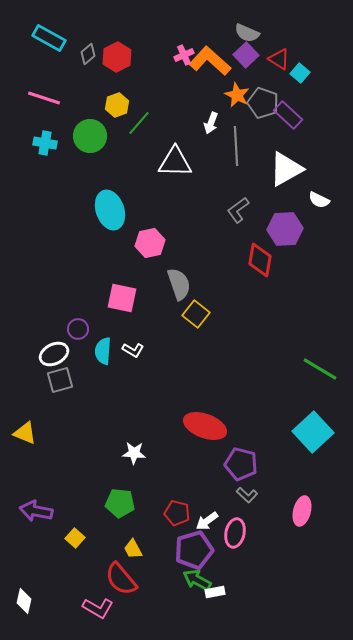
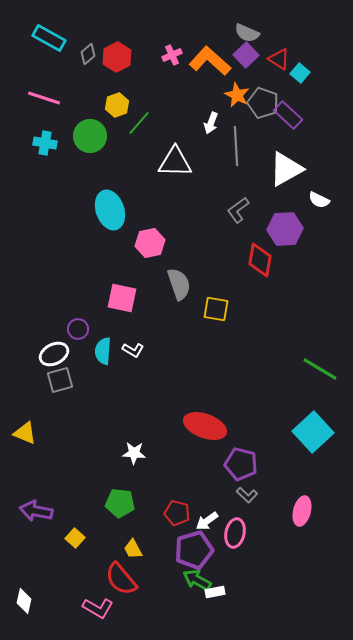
pink cross at (184, 55): moved 12 px left
yellow square at (196, 314): moved 20 px right, 5 px up; rotated 28 degrees counterclockwise
